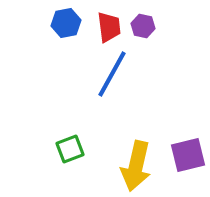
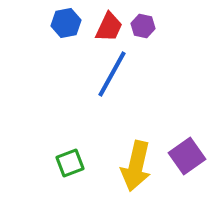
red trapezoid: rotated 32 degrees clockwise
green square: moved 14 px down
purple square: moved 1 px left, 1 px down; rotated 21 degrees counterclockwise
